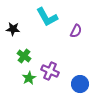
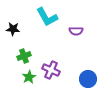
purple semicircle: rotated 64 degrees clockwise
green cross: rotated 32 degrees clockwise
purple cross: moved 1 px right, 1 px up
green star: moved 1 px up
blue circle: moved 8 px right, 5 px up
